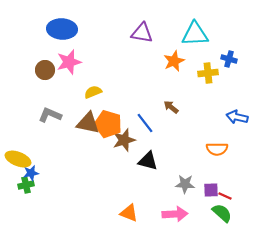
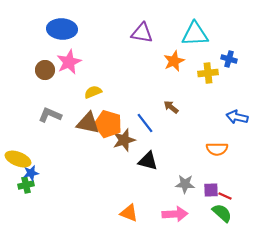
pink star: rotated 10 degrees counterclockwise
